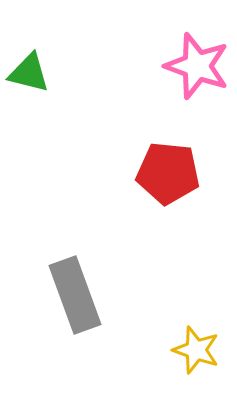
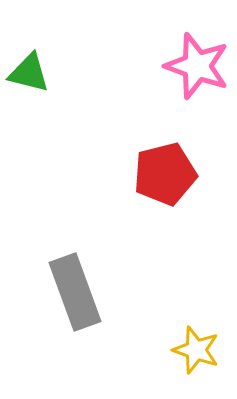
red pentagon: moved 3 px left, 1 px down; rotated 20 degrees counterclockwise
gray rectangle: moved 3 px up
